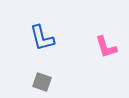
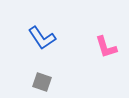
blue L-shape: rotated 20 degrees counterclockwise
